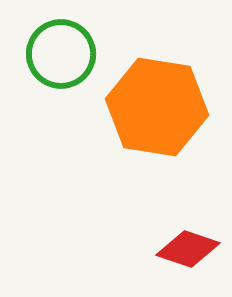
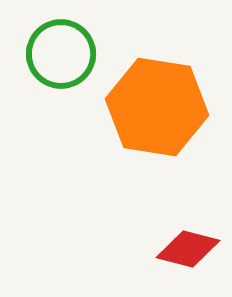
red diamond: rotated 4 degrees counterclockwise
